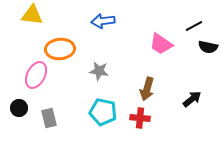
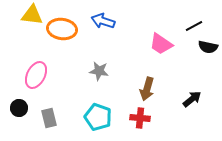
blue arrow: rotated 25 degrees clockwise
orange ellipse: moved 2 px right, 20 px up; rotated 12 degrees clockwise
cyan pentagon: moved 5 px left, 5 px down; rotated 8 degrees clockwise
